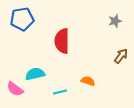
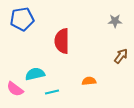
gray star: rotated 16 degrees clockwise
orange semicircle: moved 1 px right; rotated 24 degrees counterclockwise
cyan line: moved 8 px left
